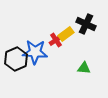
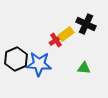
blue star: moved 4 px right, 12 px down
